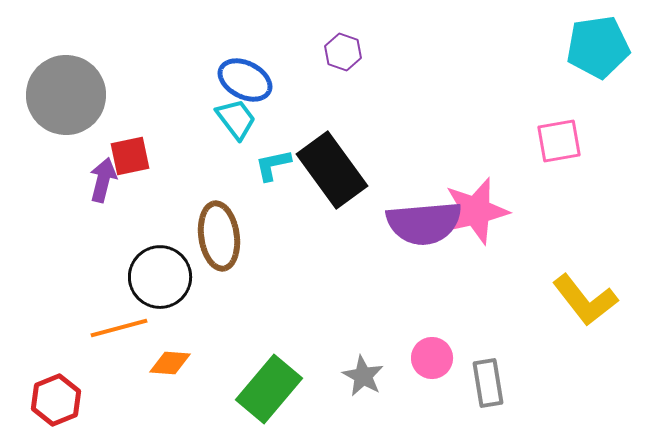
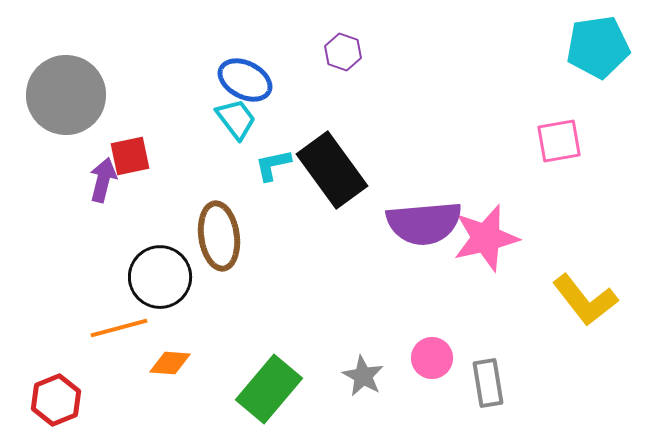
pink star: moved 10 px right, 27 px down
